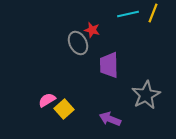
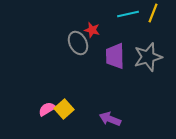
purple trapezoid: moved 6 px right, 9 px up
gray star: moved 2 px right, 38 px up; rotated 12 degrees clockwise
pink semicircle: moved 9 px down
